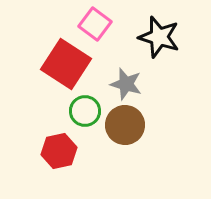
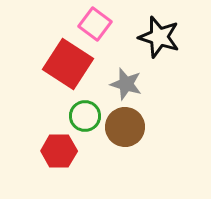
red square: moved 2 px right
green circle: moved 5 px down
brown circle: moved 2 px down
red hexagon: rotated 12 degrees clockwise
